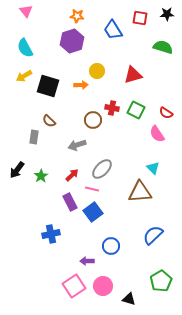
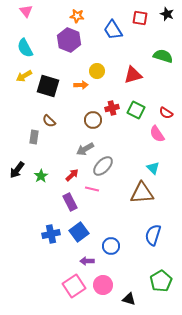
black star: rotated 24 degrees clockwise
purple hexagon: moved 3 px left, 1 px up; rotated 20 degrees counterclockwise
green semicircle: moved 9 px down
red cross: rotated 24 degrees counterclockwise
gray arrow: moved 8 px right, 4 px down; rotated 12 degrees counterclockwise
gray ellipse: moved 1 px right, 3 px up
brown triangle: moved 2 px right, 1 px down
blue square: moved 14 px left, 20 px down
blue semicircle: rotated 30 degrees counterclockwise
pink circle: moved 1 px up
